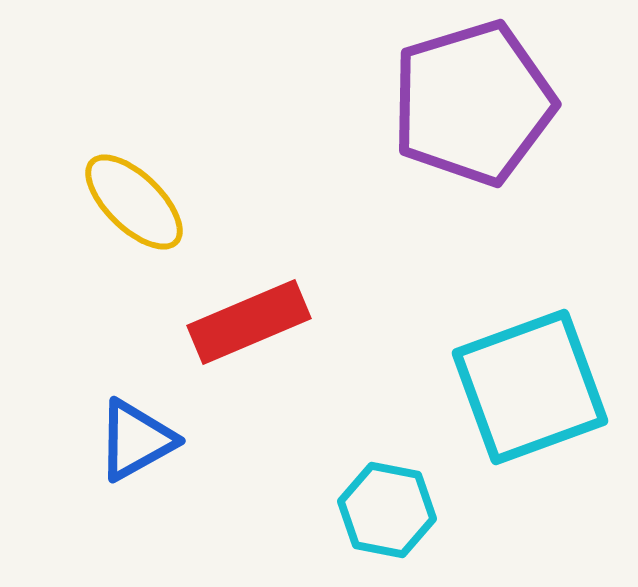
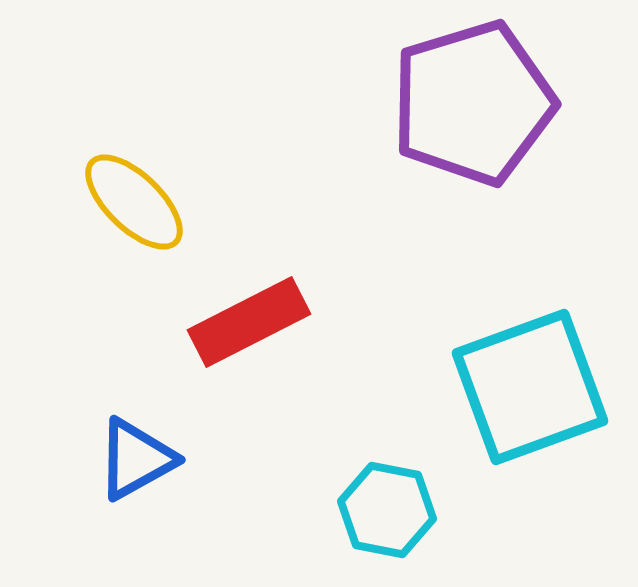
red rectangle: rotated 4 degrees counterclockwise
blue triangle: moved 19 px down
